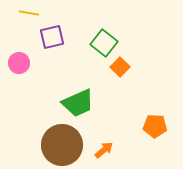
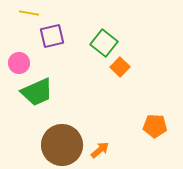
purple square: moved 1 px up
green trapezoid: moved 41 px left, 11 px up
orange arrow: moved 4 px left
